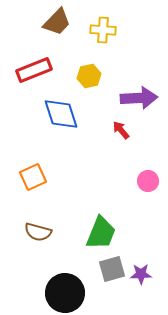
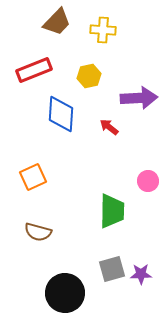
blue diamond: rotated 21 degrees clockwise
red arrow: moved 12 px left, 3 px up; rotated 12 degrees counterclockwise
green trapezoid: moved 11 px right, 22 px up; rotated 21 degrees counterclockwise
